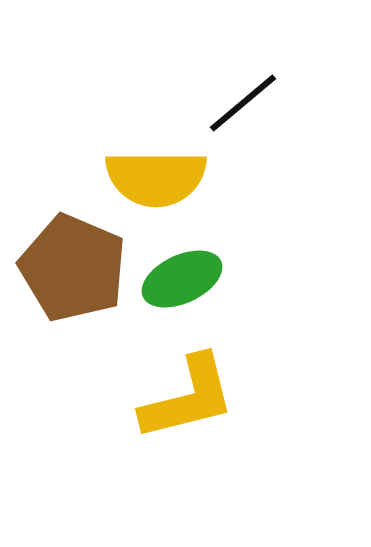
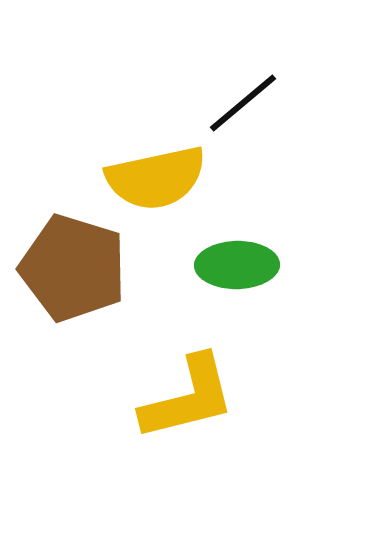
yellow semicircle: rotated 12 degrees counterclockwise
brown pentagon: rotated 6 degrees counterclockwise
green ellipse: moved 55 px right, 14 px up; rotated 24 degrees clockwise
